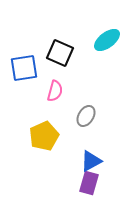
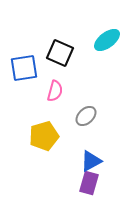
gray ellipse: rotated 15 degrees clockwise
yellow pentagon: rotated 8 degrees clockwise
